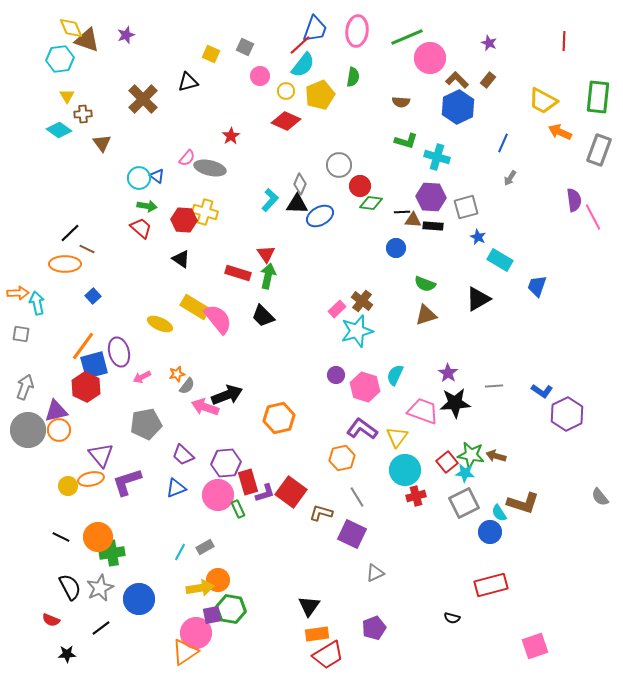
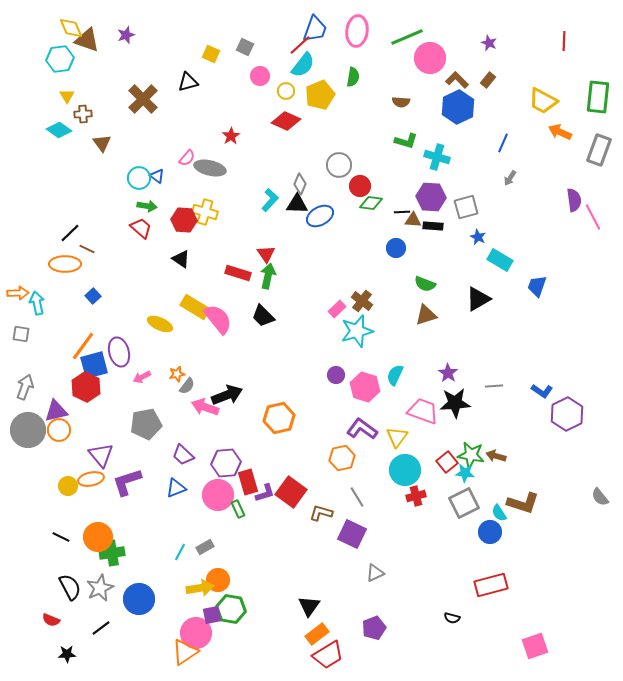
orange rectangle at (317, 634): rotated 30 degrees counterclockwise
